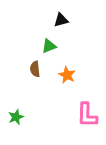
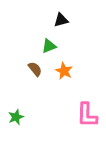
brown semicircle: rotated 147 degrees clockwise
orange star: moved 3 px left, 4 px up
